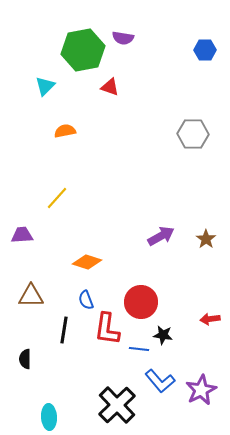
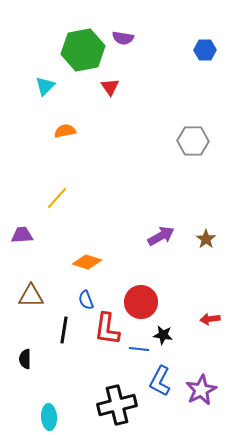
red triangle: rotated 36 degrees clockwise
gray hexagon: moved 7 px down
blue L-shape: rotated 68 degrees clockwise
black cross: rotated 30 degrees clockwise
